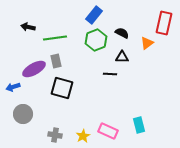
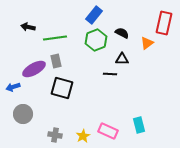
black triangle: moved 2 px down
